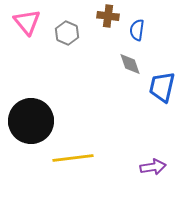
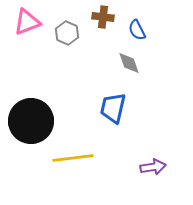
brown cross: moved 5 px left, 1 px down
pink triangle: rotated 48 degrees clockwise
blue semicircle: rotated 35 degrees counterclockwise
gray diamond: moved 1 px left, 1 px up
blue trapezoid: moved 49 px left, 21 px down
